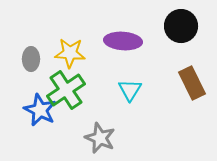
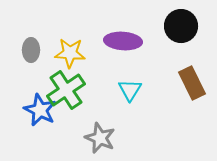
gray ellipse: moved 9 px up
